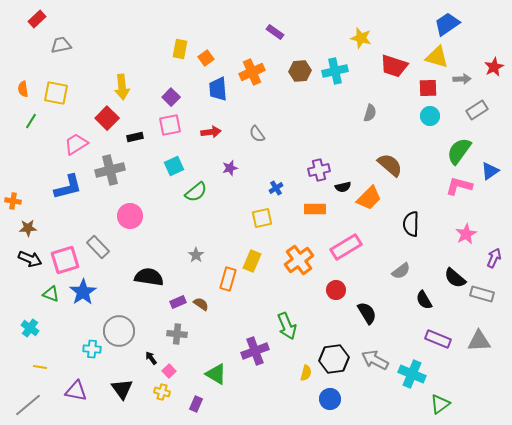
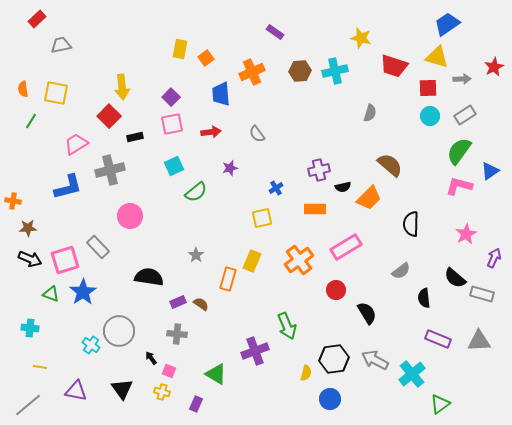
blue trapezoid at (218, 89): moved 3 px right, 5 px down
gray rectangle at (477, 110): moved 12 px left, 5 px down
red square at (107, 118): moved 2 px right, 2 px up
pink square at (170, 125): moved 2 px right, 1 px up
black semicircle at (424, 300): moved 2 px up; rotated 24 degrees clockwise
cyan cross at (30, 328): rotated 30 degrees counterclockwise
cyan cross at (92, 349): moved 1 px left, 4 px up; rotated 30 degrees clockwise
pink square at (169, 371): rotated 24 degrees counterclockwise
cyan cross at (412, 374): rotated 28 degrees clockwise
